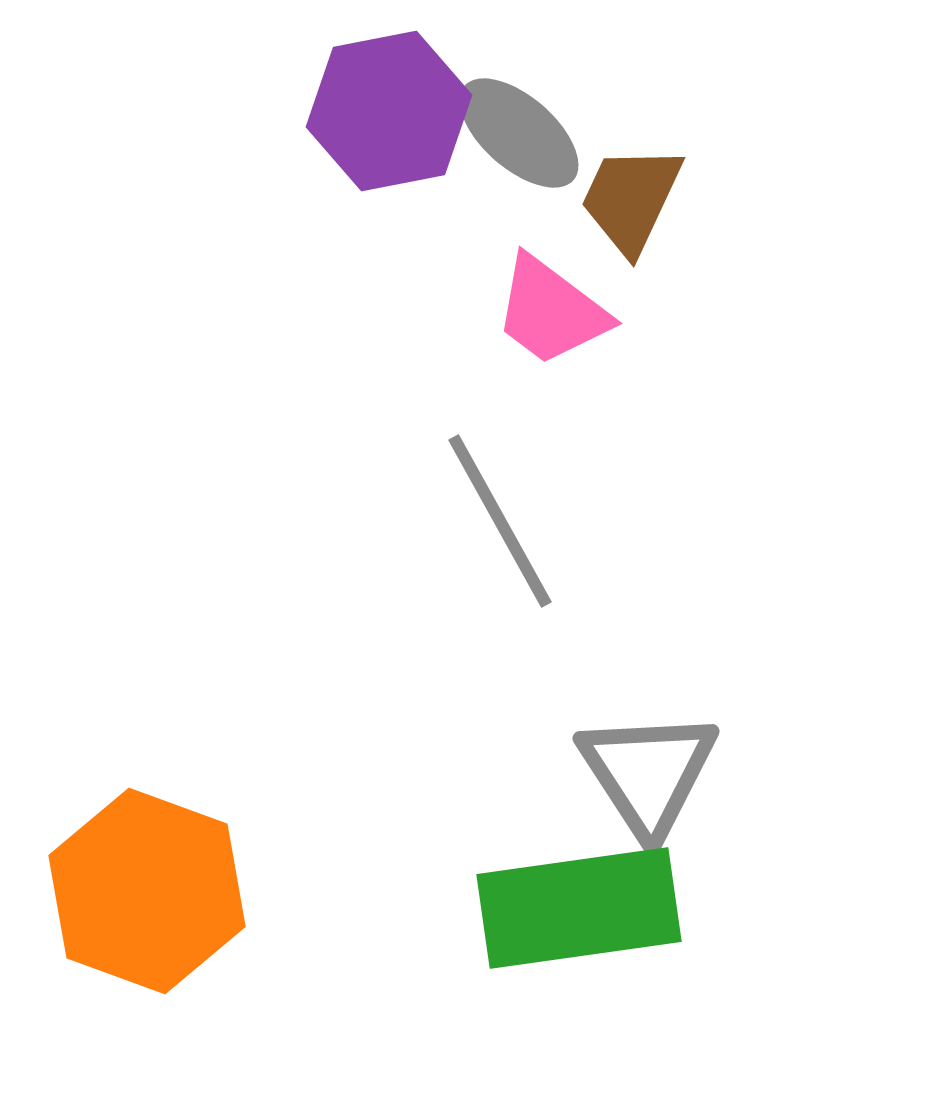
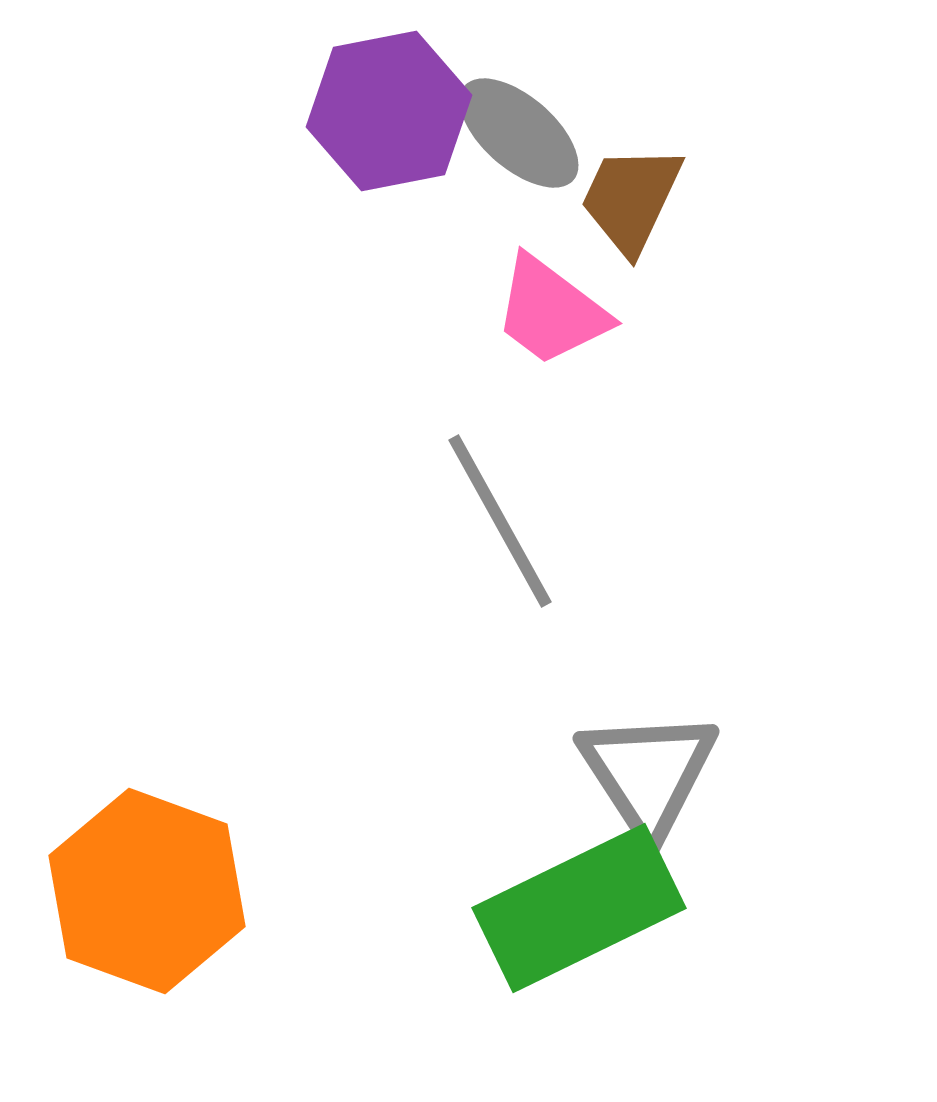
green rectangle: rotated 18 degrees counterclockwise
